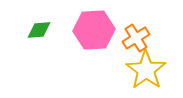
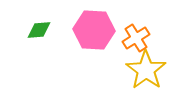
pink hexagon: rotated 6 degrees clockwise
